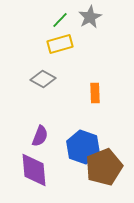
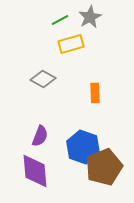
green line: rotated 18 degrees clockwise
yellow rectangle: moved 11 px right
purple diamond: moved 1 px right, 1 px down
